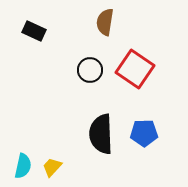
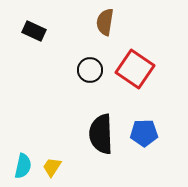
yellow trapezoid: rotated 10 degrees counterclockwise
